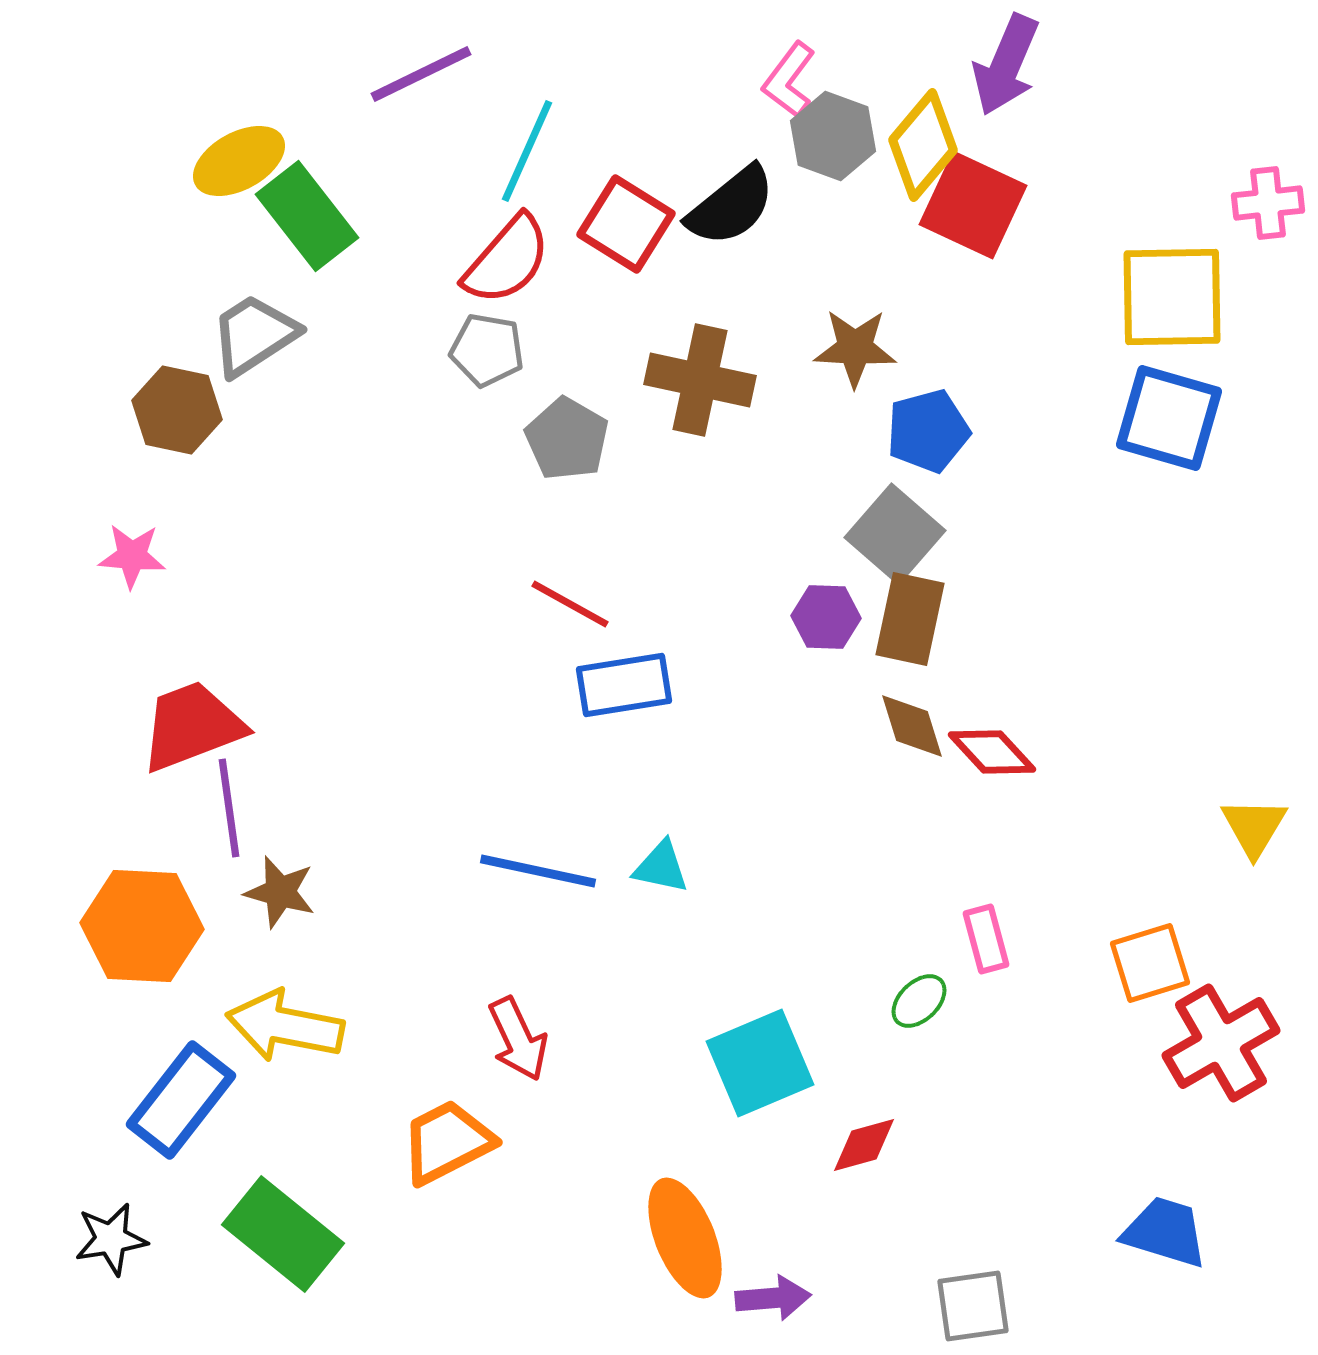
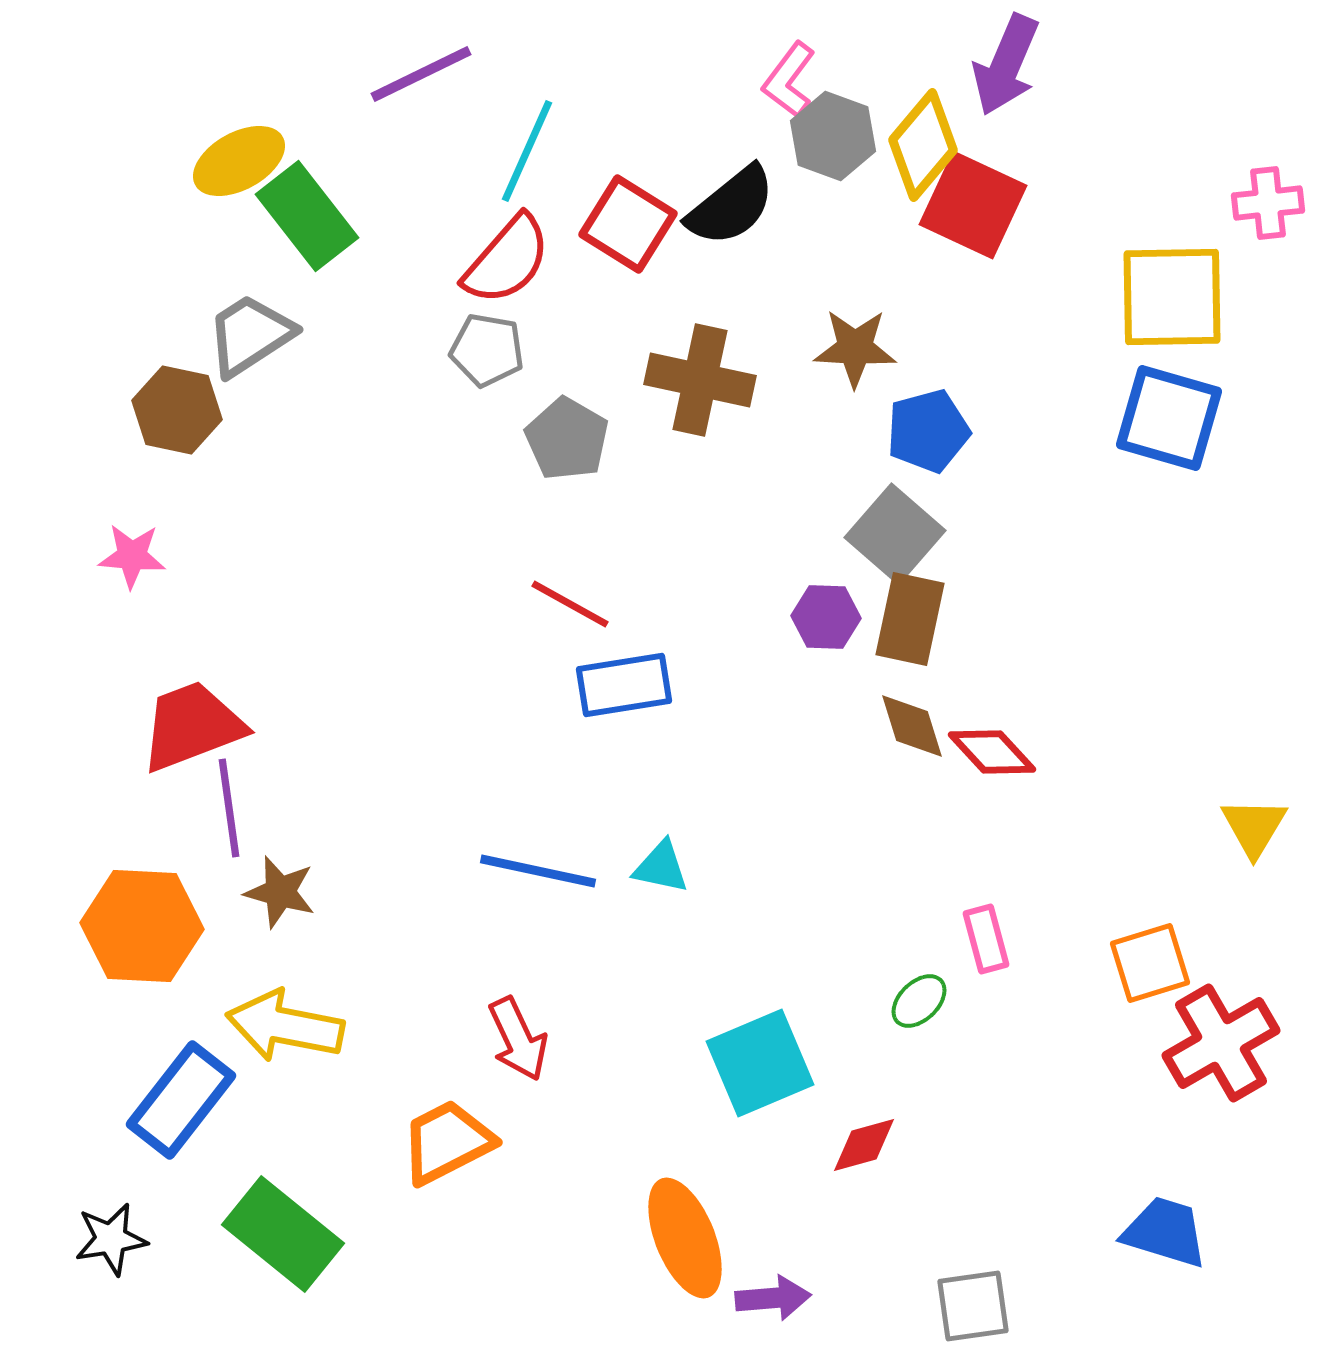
red square at (626, 224): moved 2 px right
gray trapezoid at (254, 335): moved 4 px left
